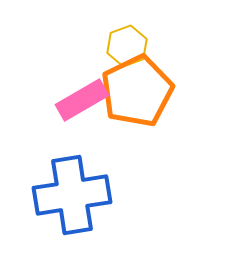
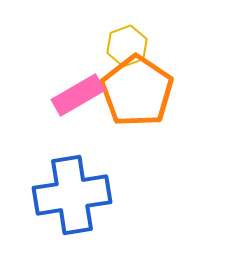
orange pentagon: rotated 12 degrees counterclockwise
pink rectangle: moved 4 px left, 5 px up
